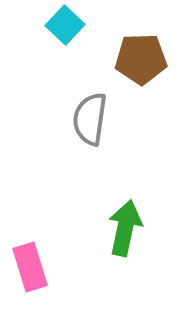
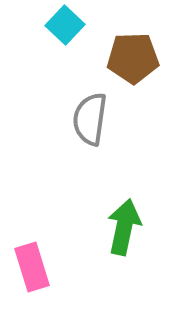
brown pentagon: moved 8 px left, 1 px up
green arrow: moved 1 px left, 1 px up
pink rectangle: moved 2 px right
